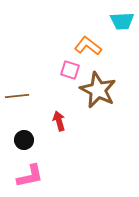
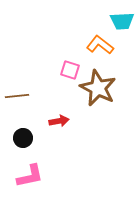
orange L-shape: moved 12 px right, 1 px up
brown star: moved 2 px up
red arrow: rotated 96 degrees clockwise
black circle: moved 1 px left, 2 px up
